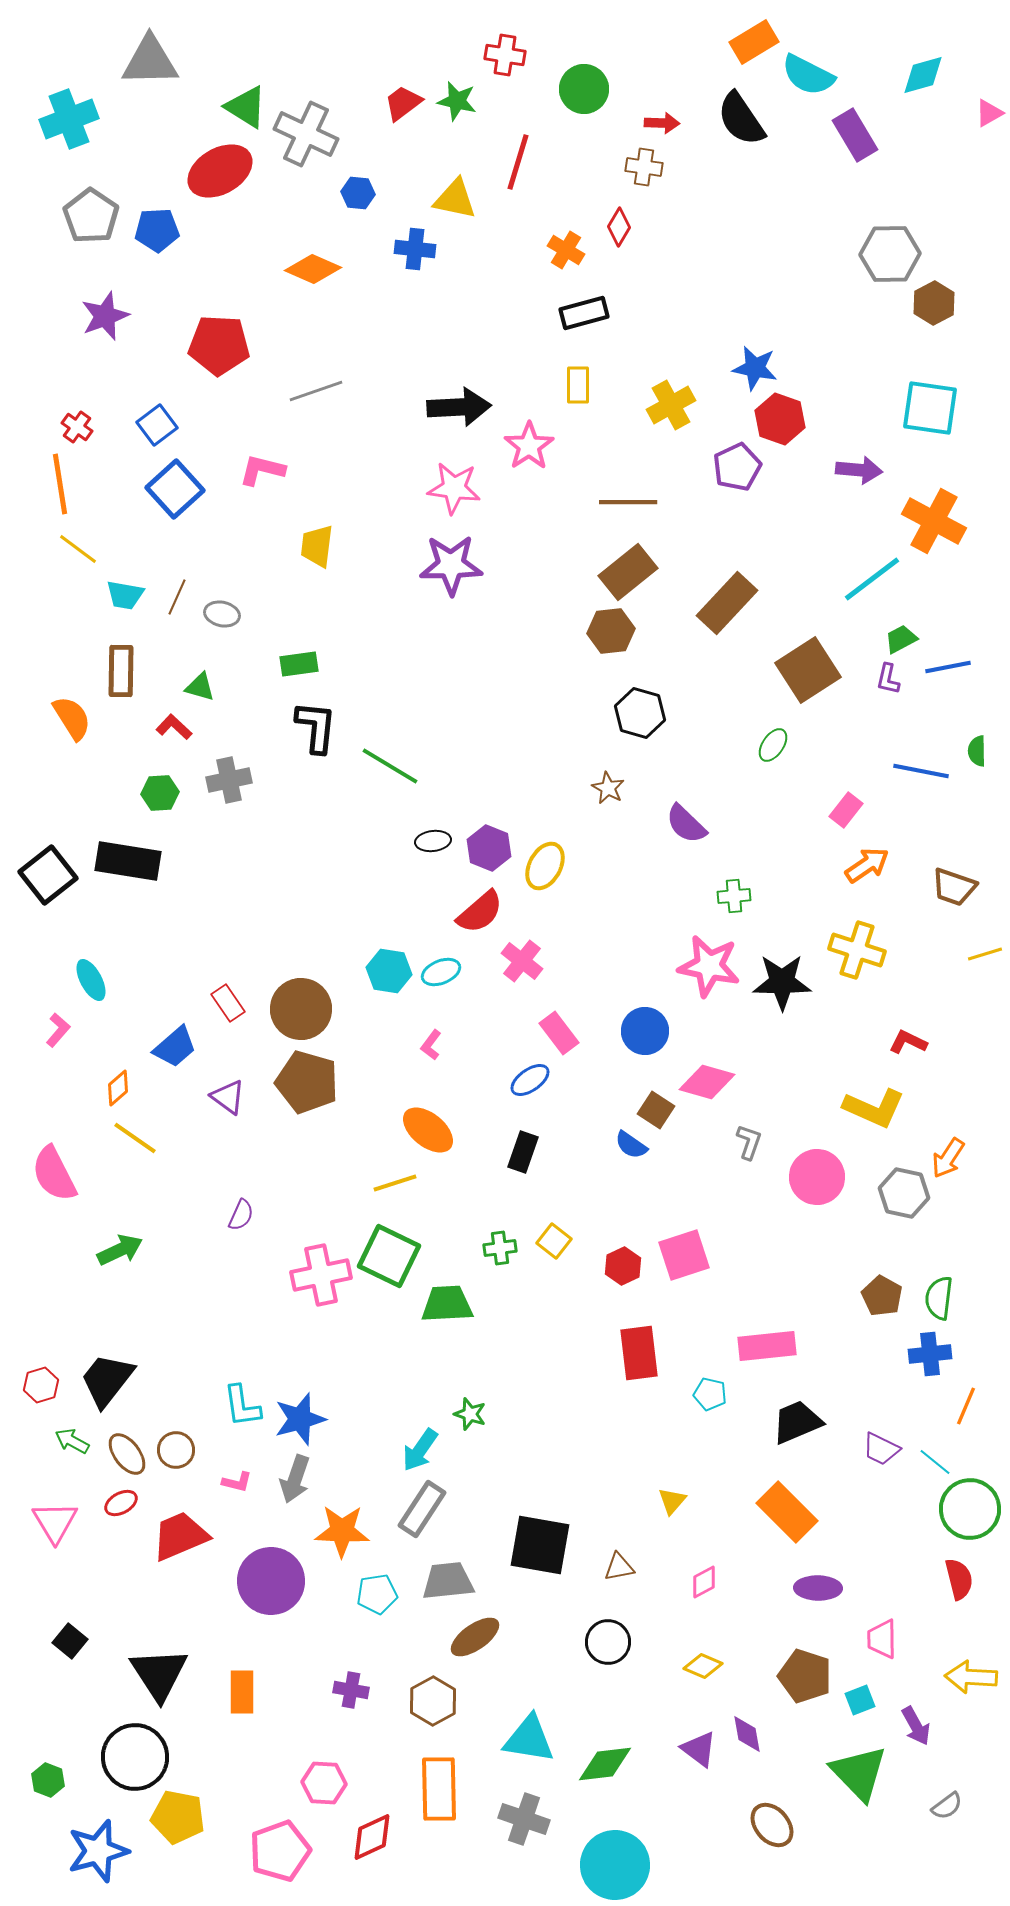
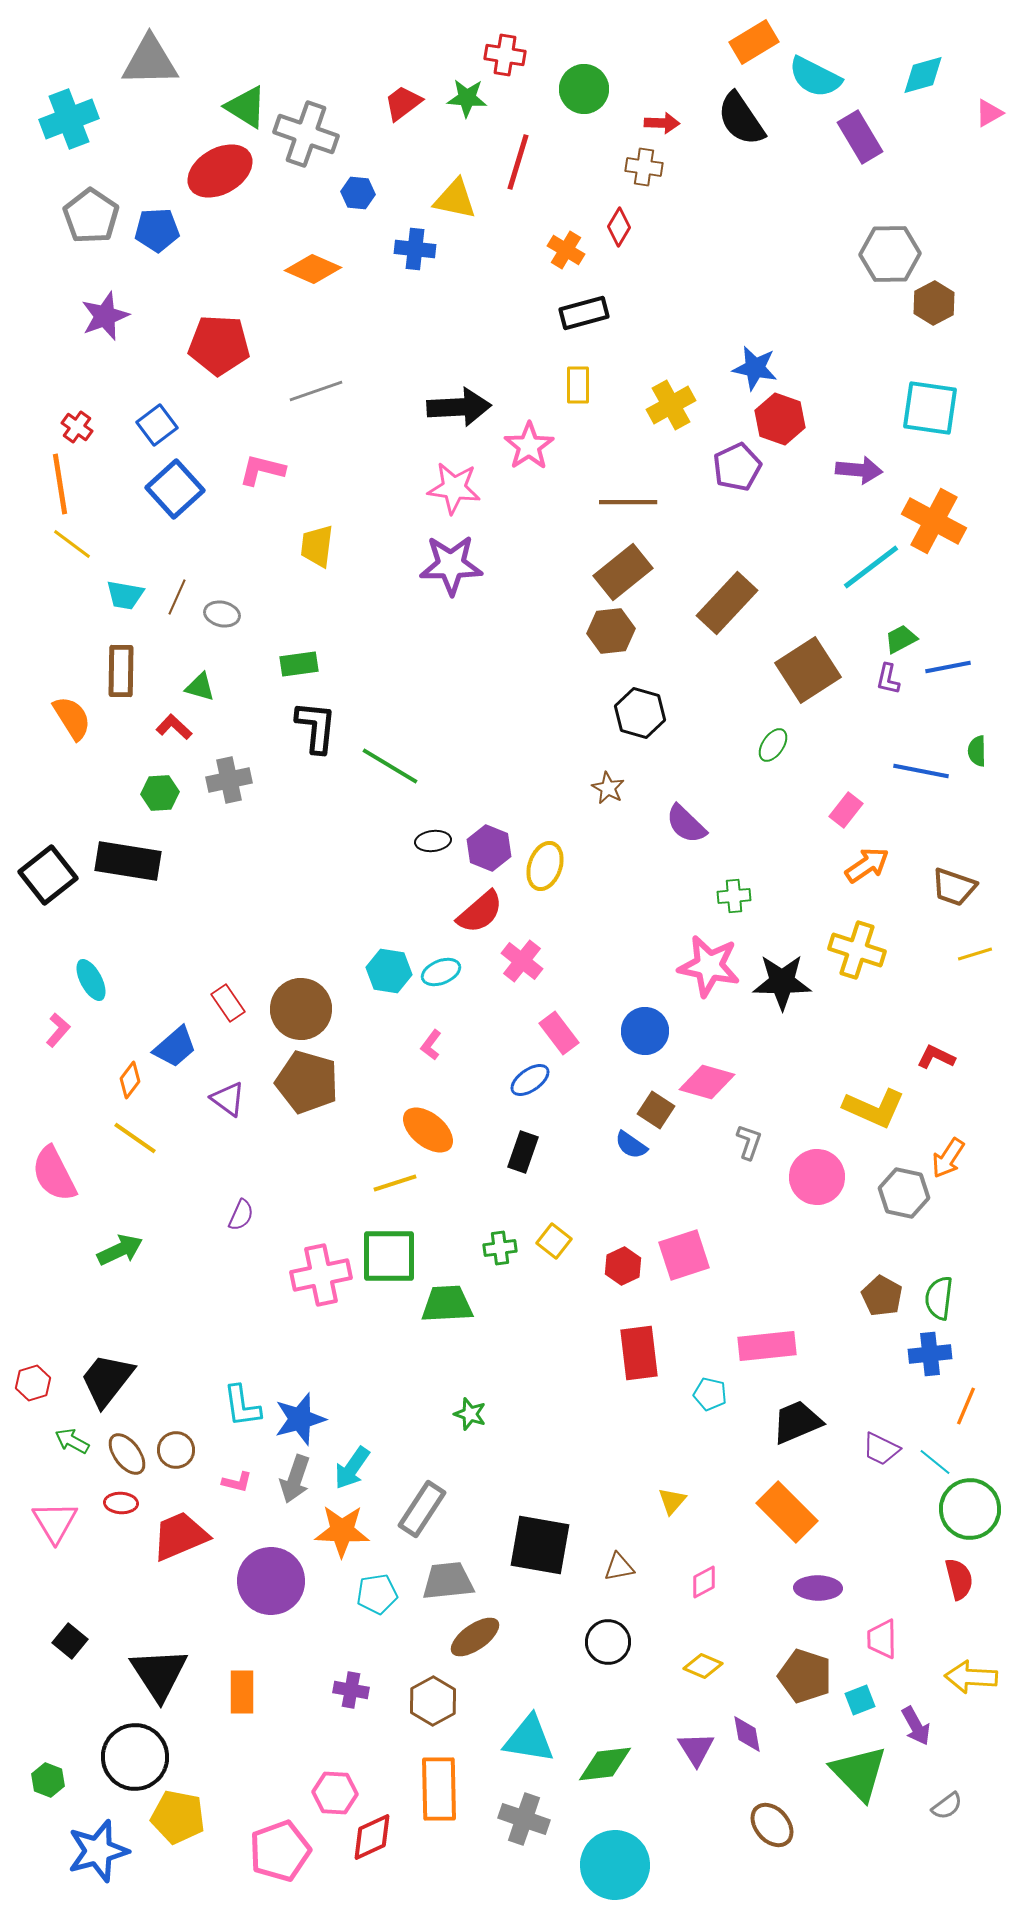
cyan semicircle at (808, 75): moved 7 px right, 2 px down
green star at (457, 101): moved 10 px right, 3 px up; rotated 9 degrees counterclockwise
gray cross at (306, 134): rotated 6 degrees counterclockwise
purple rectangle at (855, 135): moved 5 px right, 2 px down
yellow line at (78, 549): moved 6 px left, 5 px up
brown rectangle at (628, 572): moved 5 px left
cyan line at (872, 579): moved 1 px left, 12 px up
yellow ellipse at (545, 866): rotated 9 degrees counterclockwise
yellow line at (985, 954): moved 10 px left
red L-shape at (908, 1042): moved 28 px right, 15 px down
orange diamond at (118, 1088): moved 12 px right, 8 px up; rotated 12 degrees counterclockwise
purple triangle at (228, 1097): moved 2 px down
green square at (389, 1256): rotated 26 degrees counterclockwise
red hexagon at (41, 1385): moved 8 px left, 2 px up
cyan arrow at (420, 1450): moved 68 px left, 18 px down
red ellipse at (121, 1503): rotated 32 degrees clockwise
purple triangle at (699, 1749): moved 3 px left; rotated 21 degrees clockwise
pink hexagon at (324, 1783): moved 11 px right, 10 px down
